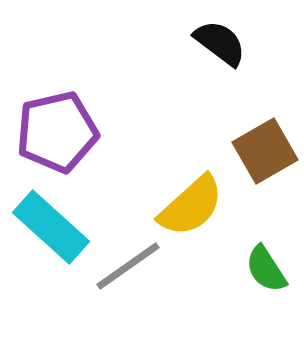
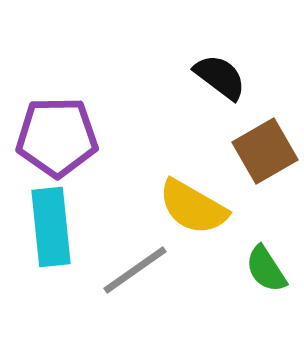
black semicircle: moved 34 px down
purple pentagon: moved 5 px down; rotated 12 degrees clockwise
yellow semicircle: moved 2 px right, 1 px down; rotated 72 degrees clockwise
cyan rectangle: rotated 42 degrees clockwise
gray line: moved 7 px right, 4 px down
